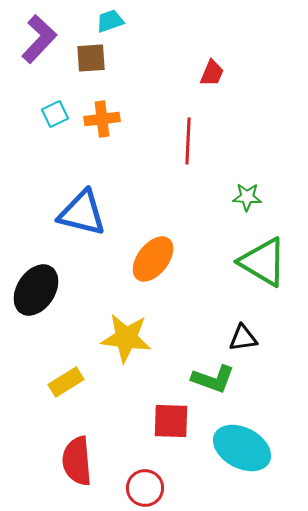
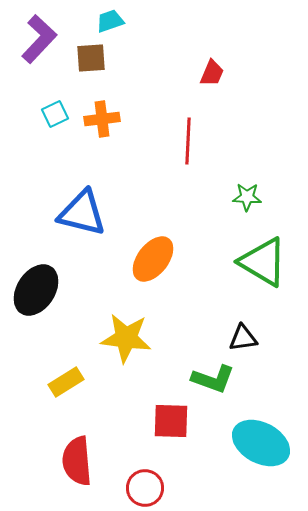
cyan ellipse: moved 19 px right, 5 px up
